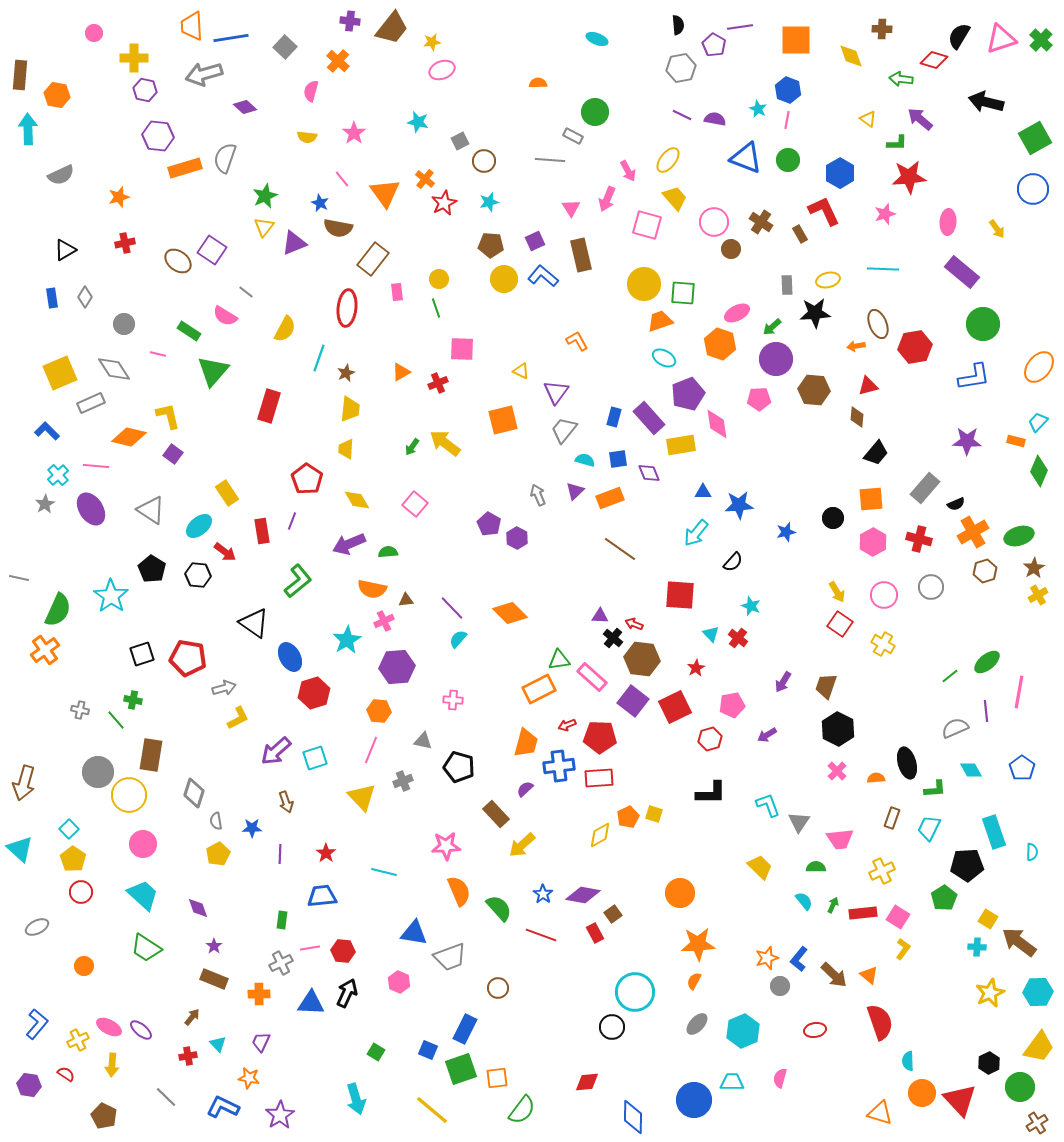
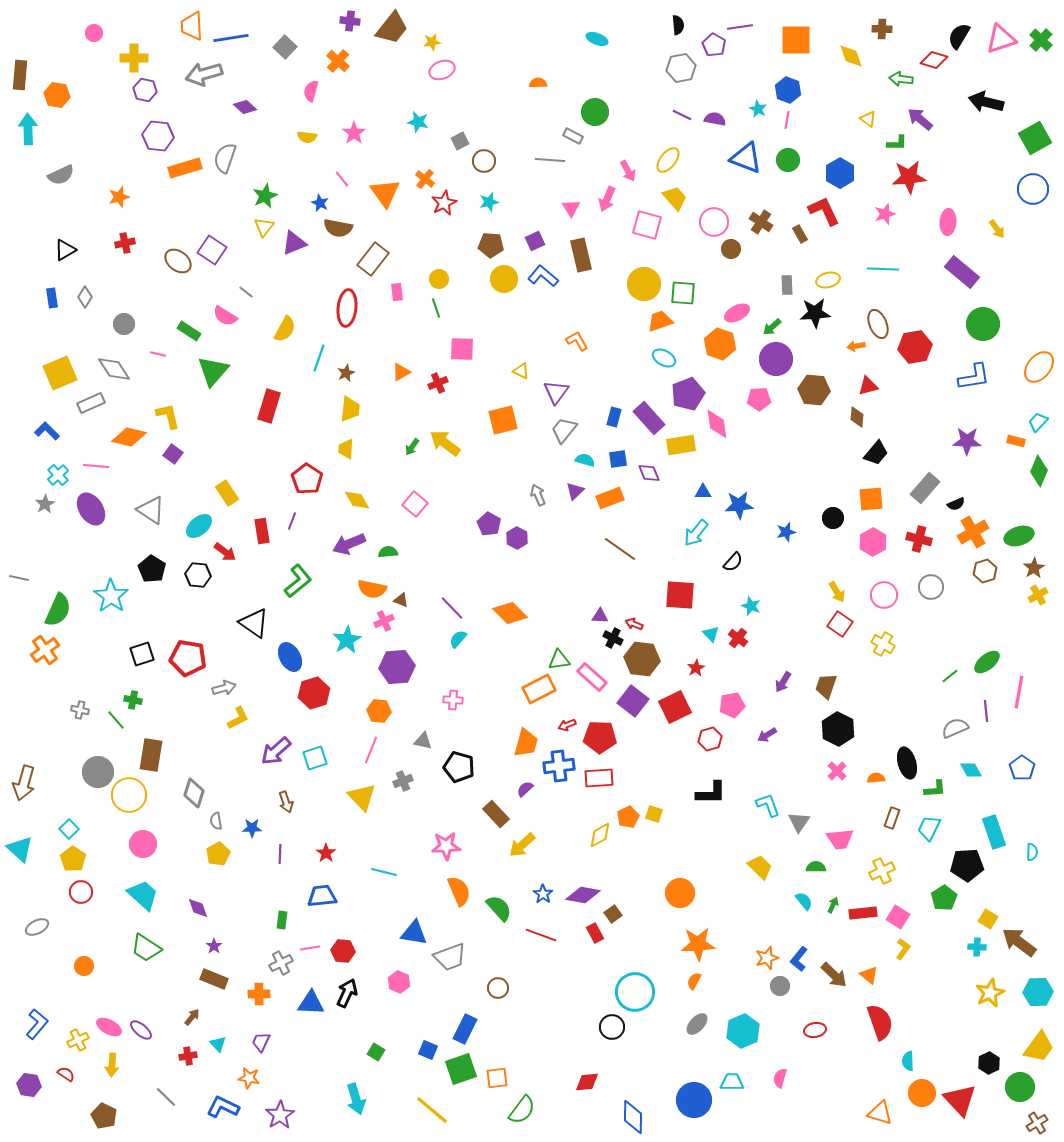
brown triangle at (406, 600): moved 5 px left; rotated 28 degrees clockwise
black cross at (613, 638): rotated 12 degrees counterclockwise
